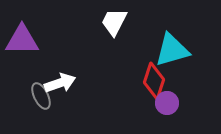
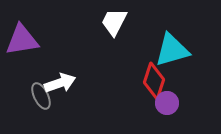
purple triangle: rotated 9 degrees counterclockwise
